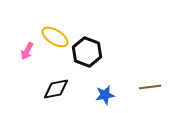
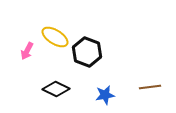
black diamond: rotated 36 degrees clockwise
